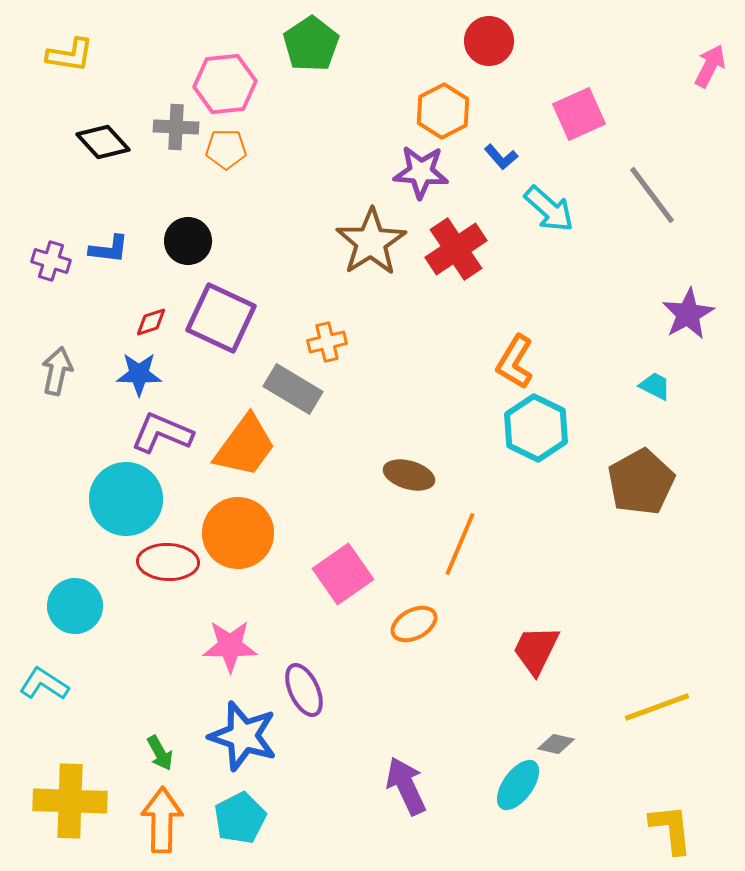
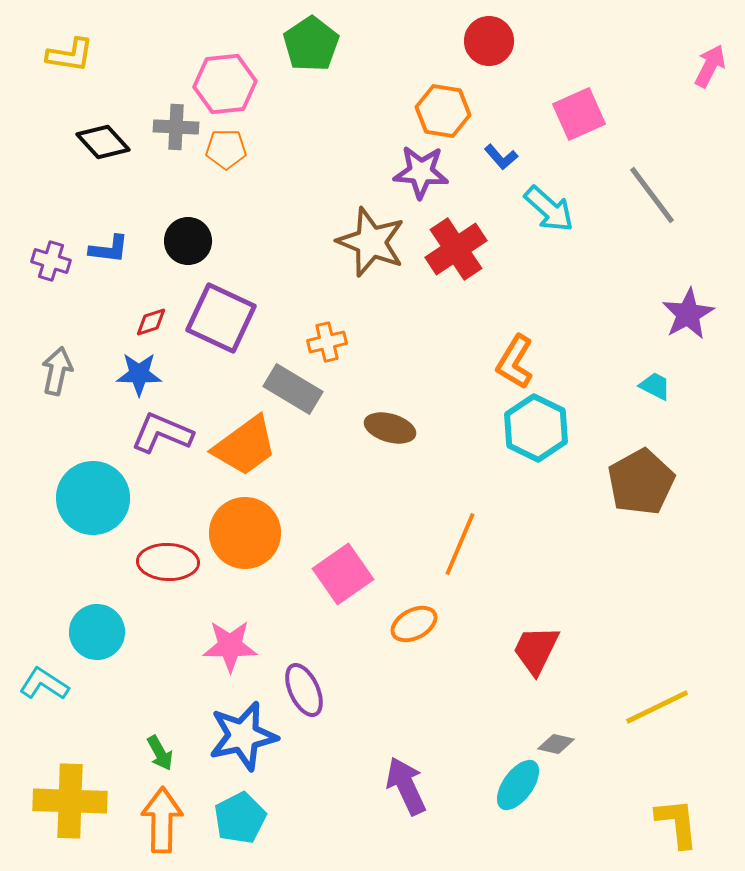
orange hexagon at (443, 111): rotated 24 degrees counterclockwise
brown star at (371, 242): rotated 18 degrees counterclockwise
orange trapezoid at (245, 446): rotated 18 degrees clockwise
brown ellipse at (409, 475): moved 19 px left, 47 px up
cyan circle at (126, 499): moved 33 px left, 1 px up
orange circle at (238, 533): moved 7 px right
cyan circle at (75, 606): moved 22 px right, 26 px down
yellow line at (657, 707): rotated 6 degrees counterclockwise
blue star at (243, 736): rotated 30 degrees counterclockwise
yellow L-shape at (671, 829): moved 6 px right, 6 px up
